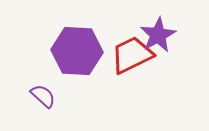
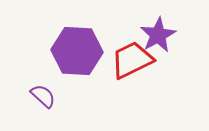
red trapezoid: moved 5 px down
